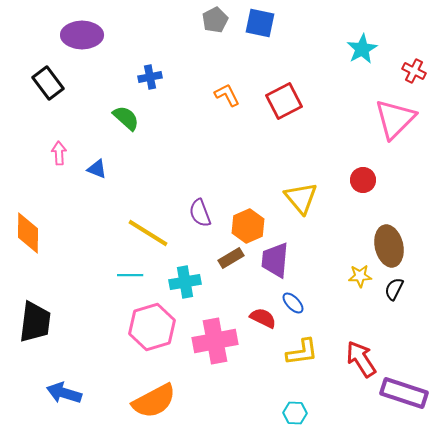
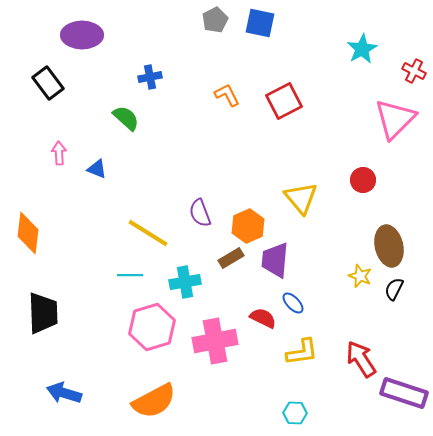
orange diamond: rotated 6 degrees clockwise
yellow star: rotated 25 degrees clockwise
black trapezoid: moved 8 px right, 9 px up; rotated 9 degrees counterclockwise
